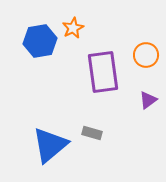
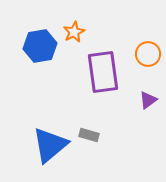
orange star: moved 1 px right, 4 px down
blue hexagon: moved 5 px down
orange circle: moved 2 px right, 1 px up
gray rectangle: moved 3 px left, 2 px down
